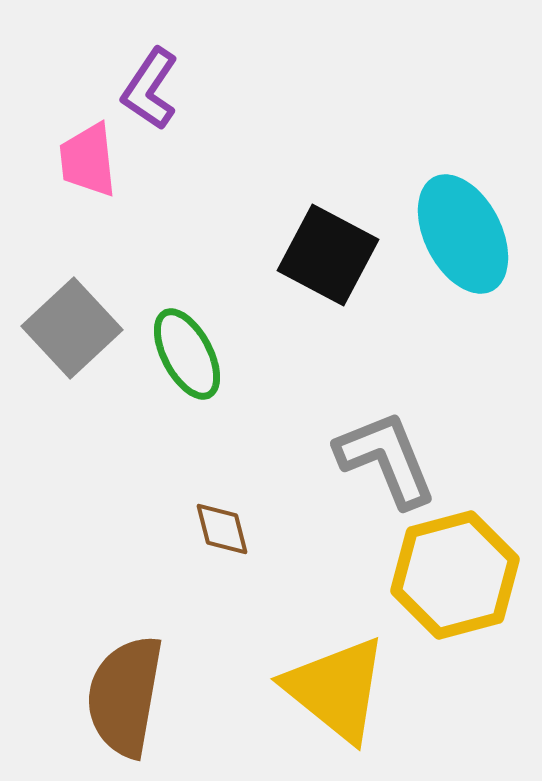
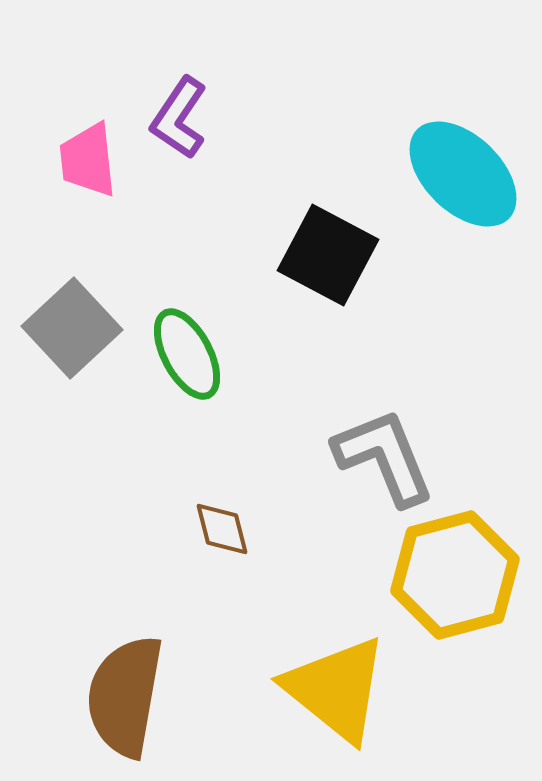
purple L-shape: moved 29 px right, 29 px down
cyan ellipse: moved 60 px up; rotated 19 degrees counterclockwise
gray L-shape: moved 2 px left, 2 px up
